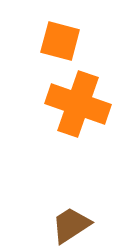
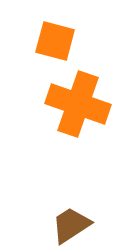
orange square: moved 5 px left
